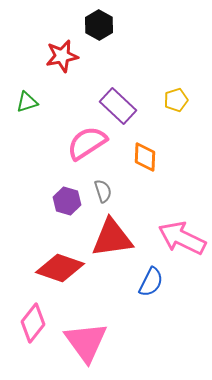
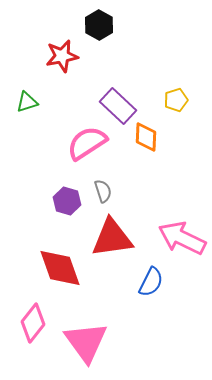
orange diamond: moved 1 px right, 20 px up
red diamond: rotated 51 degrees clockwise
